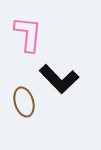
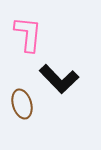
brown ellipse: moved 2 px left, 2 px down
